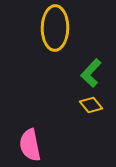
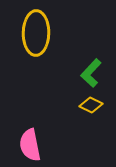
yellow ellipse: moved 19 px left, 5 px down
yellow diamond: rotated 25 degrees counterclockwise
